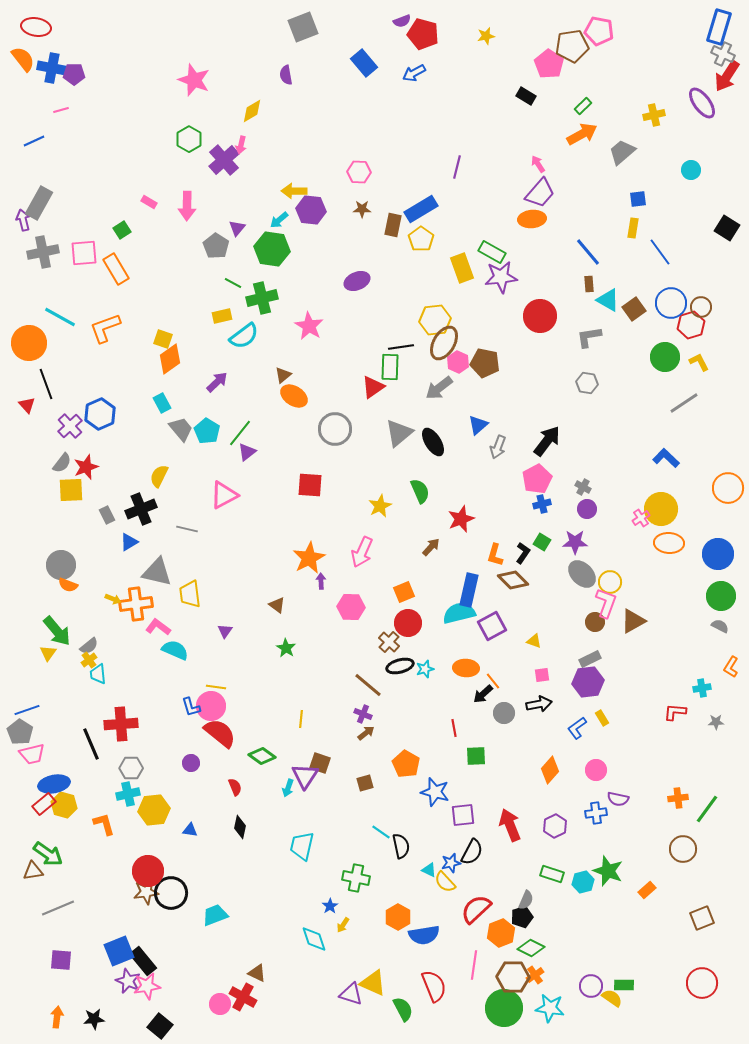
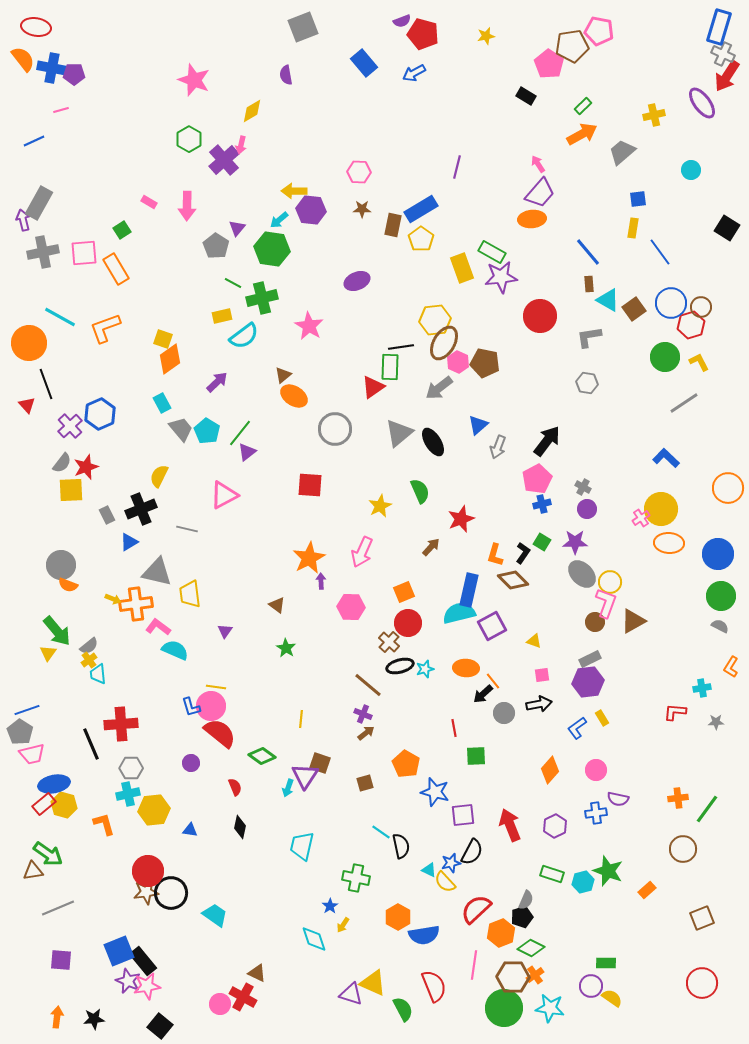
cyan trapezoid at (215, 915): rotated 56 degrees clockwise
green rectangle at (624, 985): moved 18 px left, 22 px up
